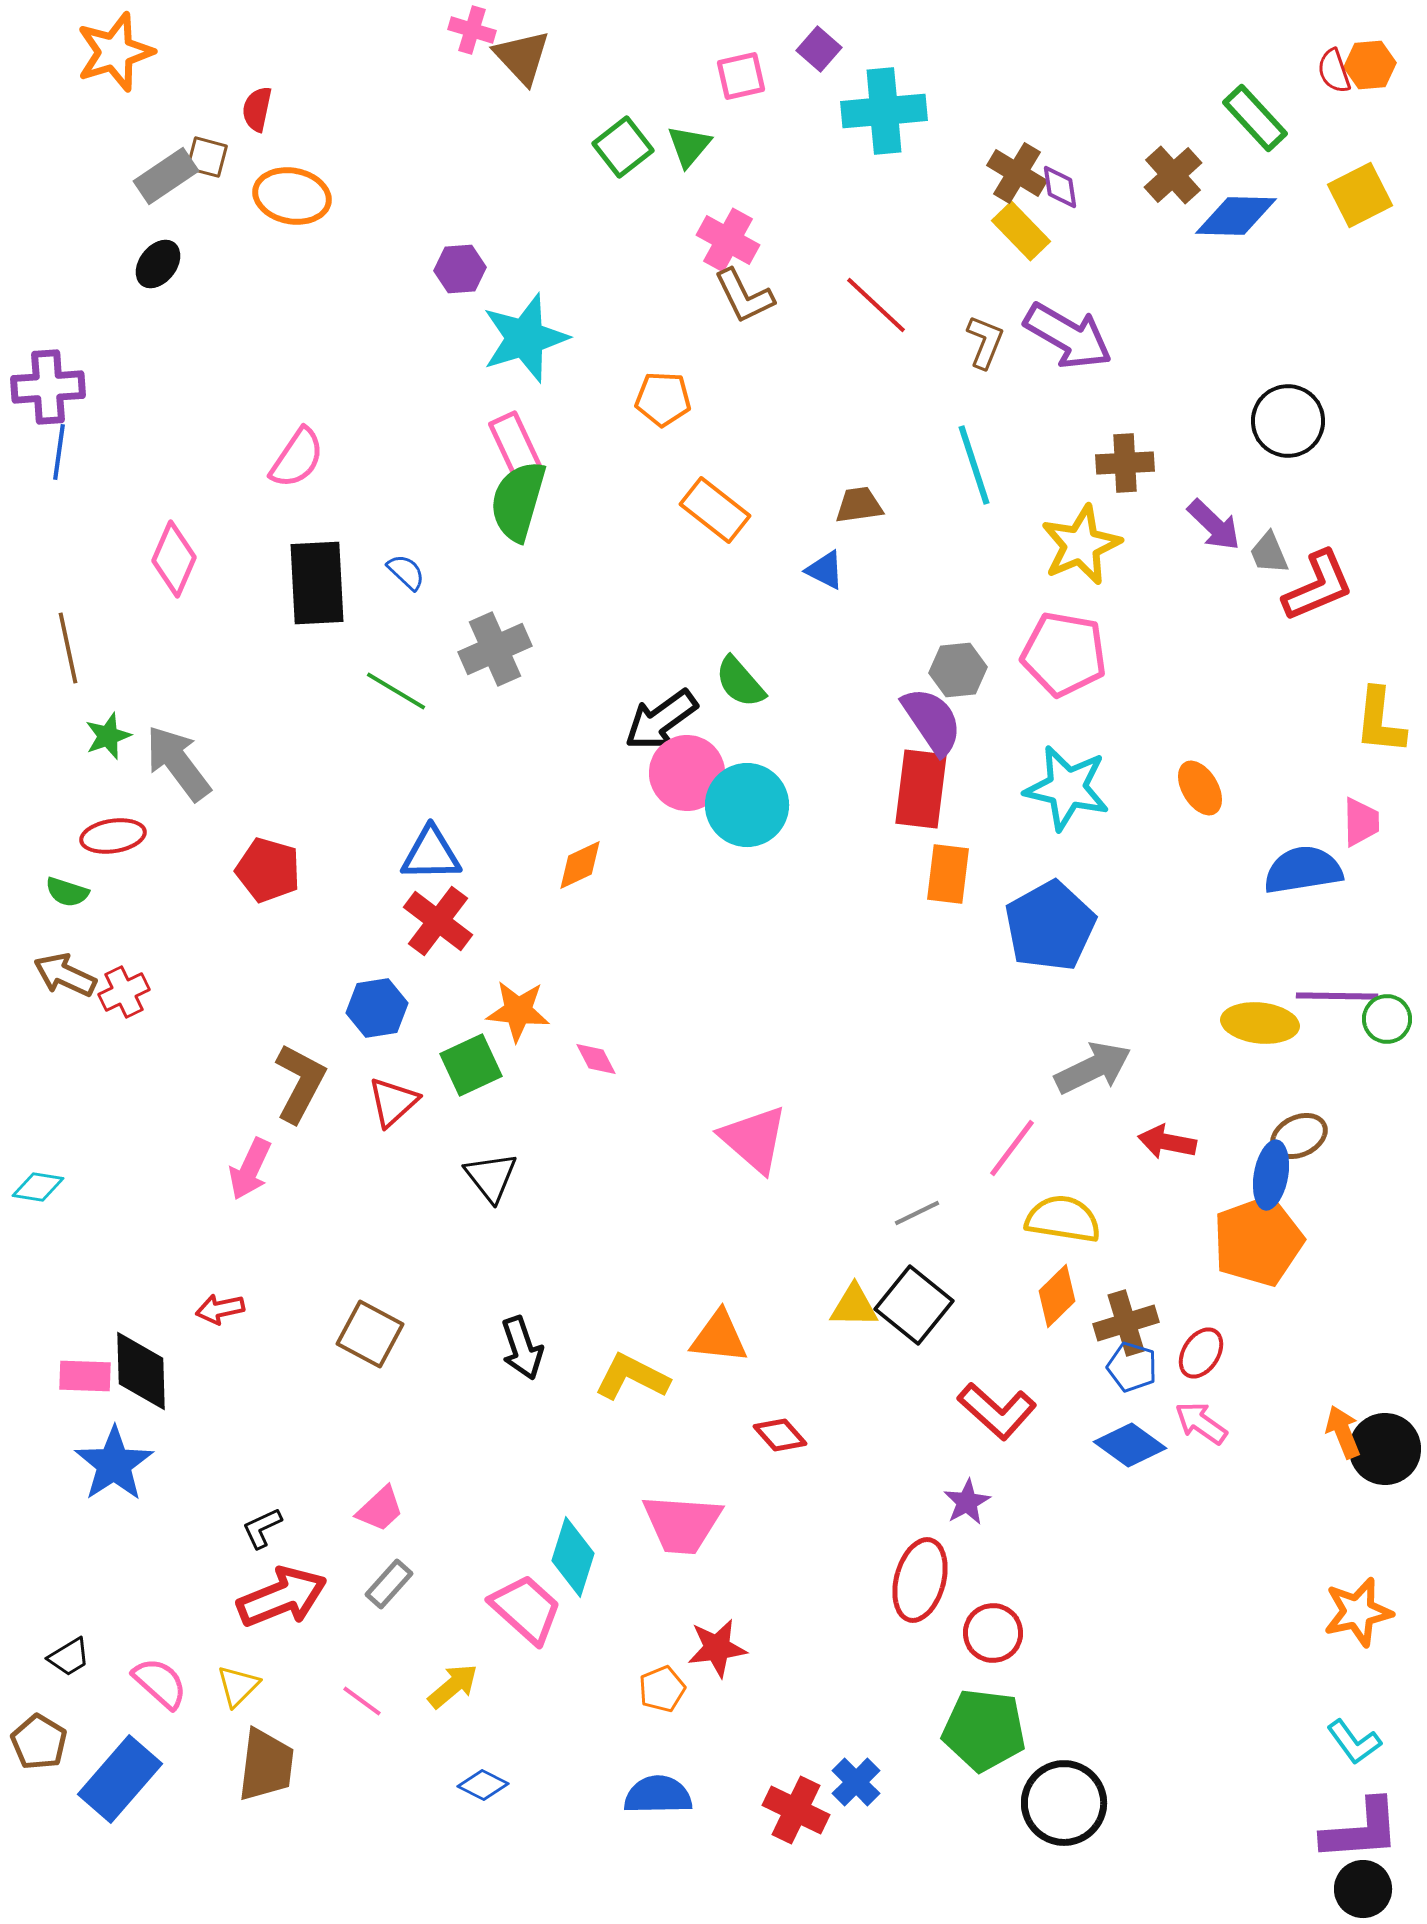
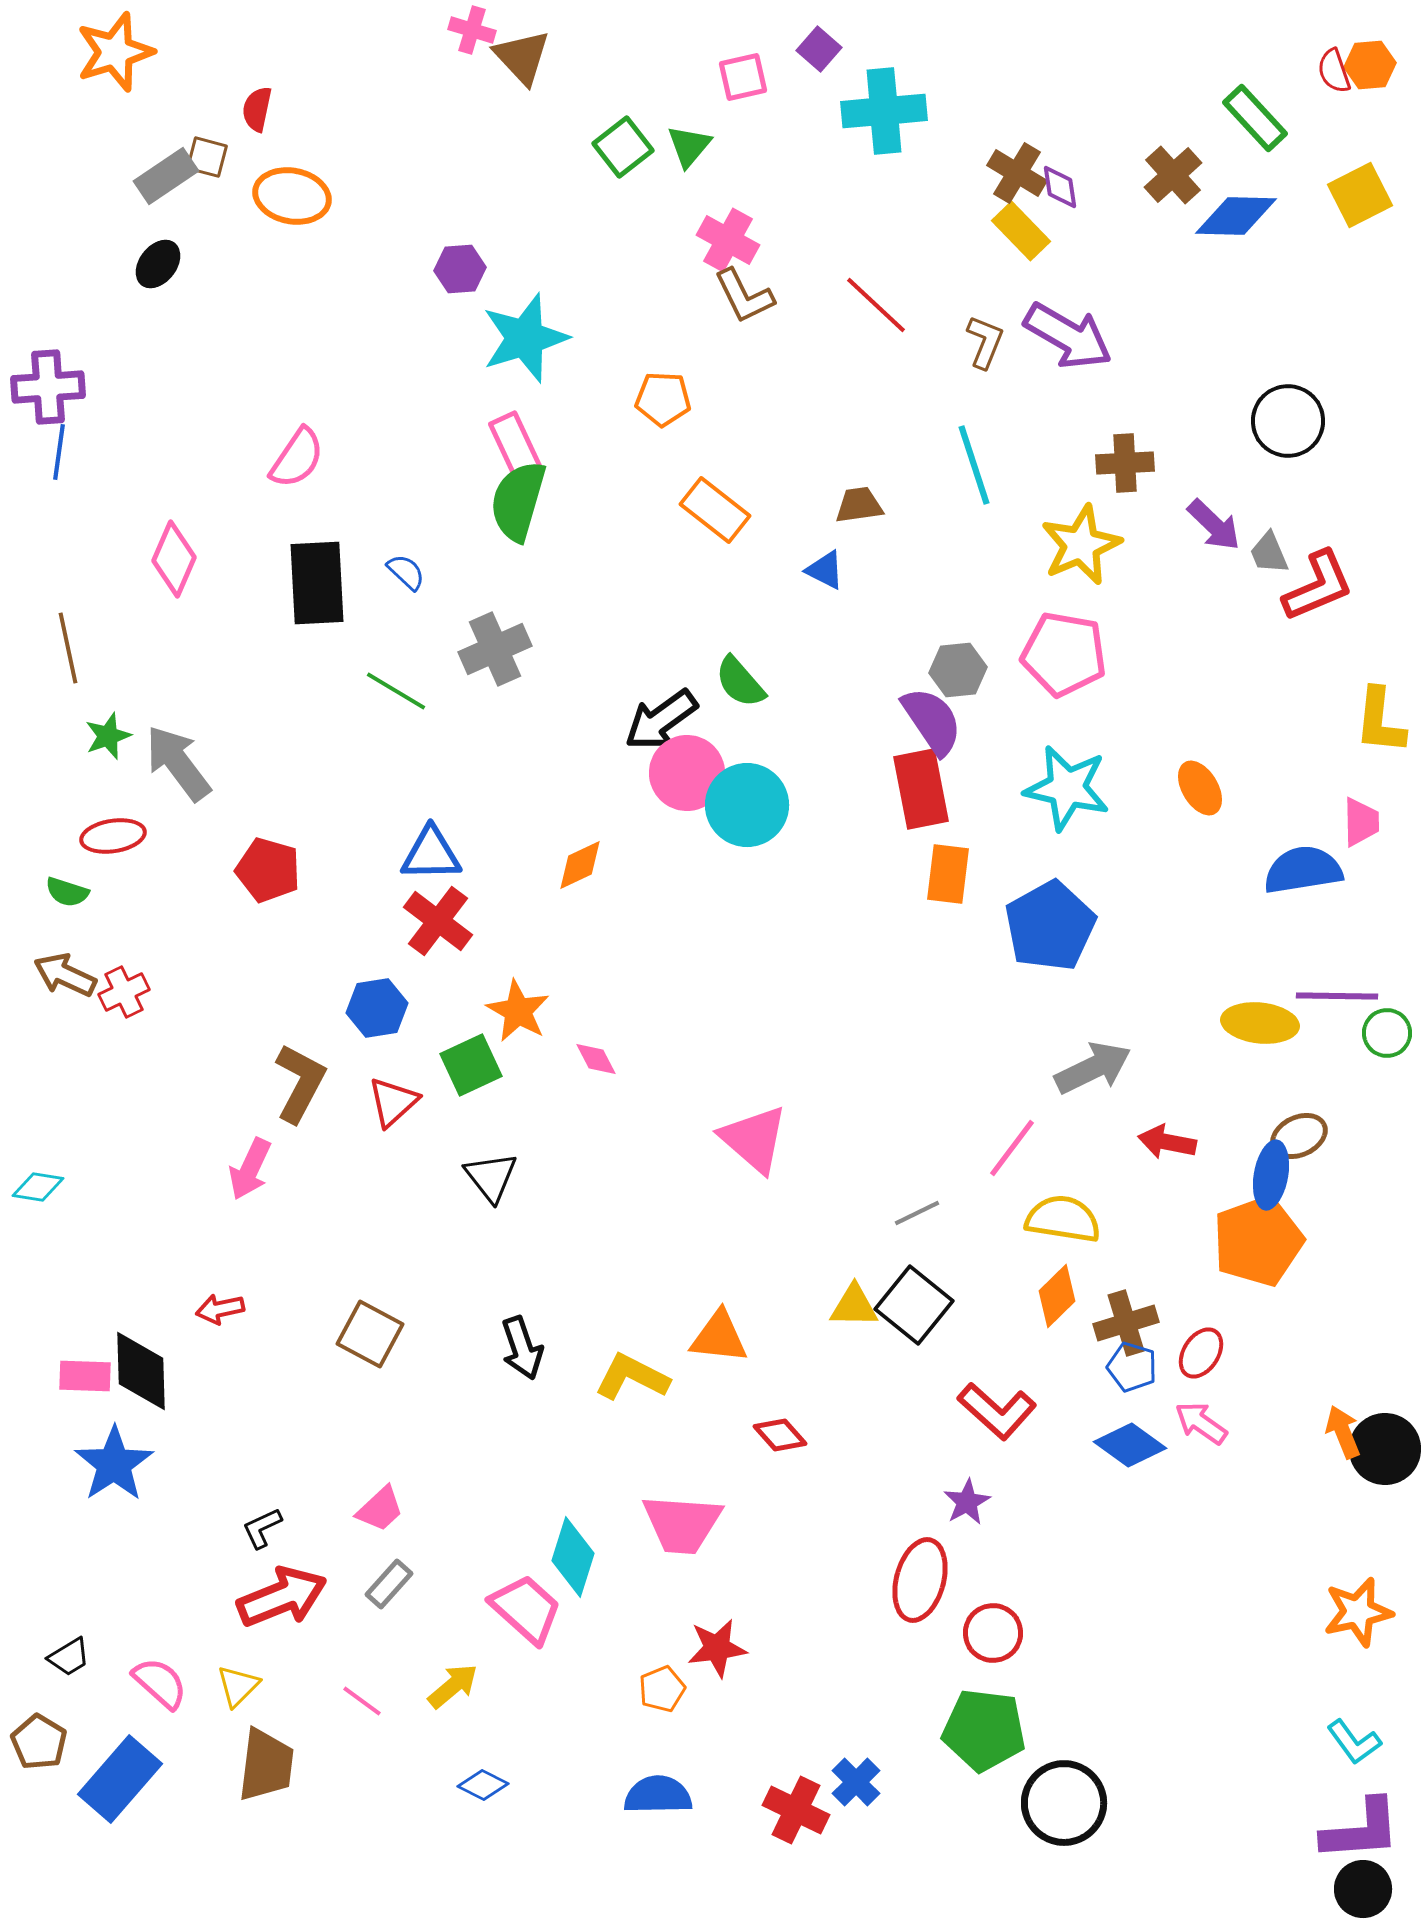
pink square at (741, 76): moved 2 px right, 1 px down
red rectangle at (921, 789): rotated 18 degrees counterclockwise
orange star at (518, 1011): rotated 24 degrees clockwise
green circle at (1387, 1019): moved 14 px down
